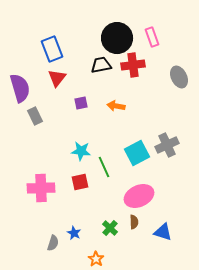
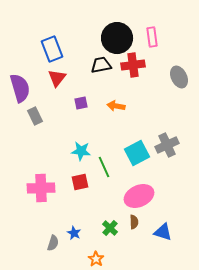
pink rectangle: rotated 12 degrees clockwise
